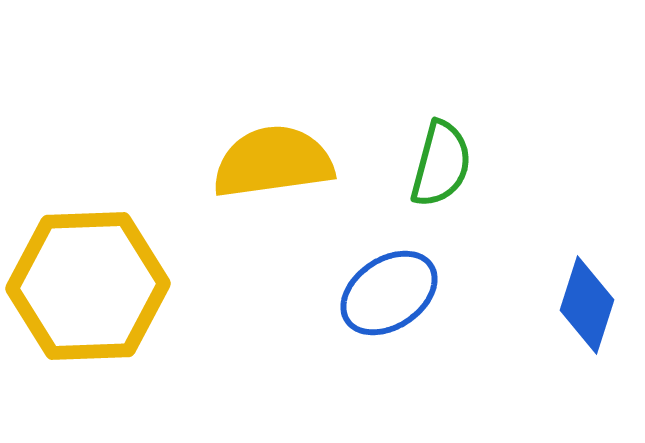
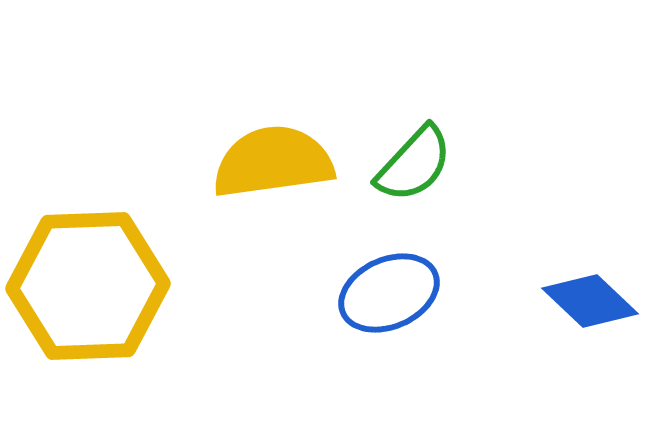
green semicircle: moved 27 px left; rotated 28 degrees clockwise
blue ellipse: rotated 10 degrees clockwise
blue diamond: moved 3 px right, 4 px up; rotated 64 degrees counterclockwise
